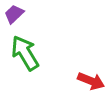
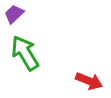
red arrow: moved 2 px left
